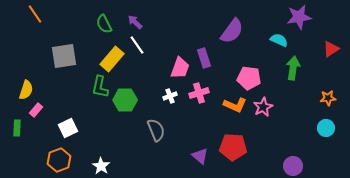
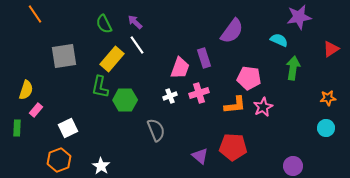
orange L-shape: rotated 30 degrees counterclockwise
